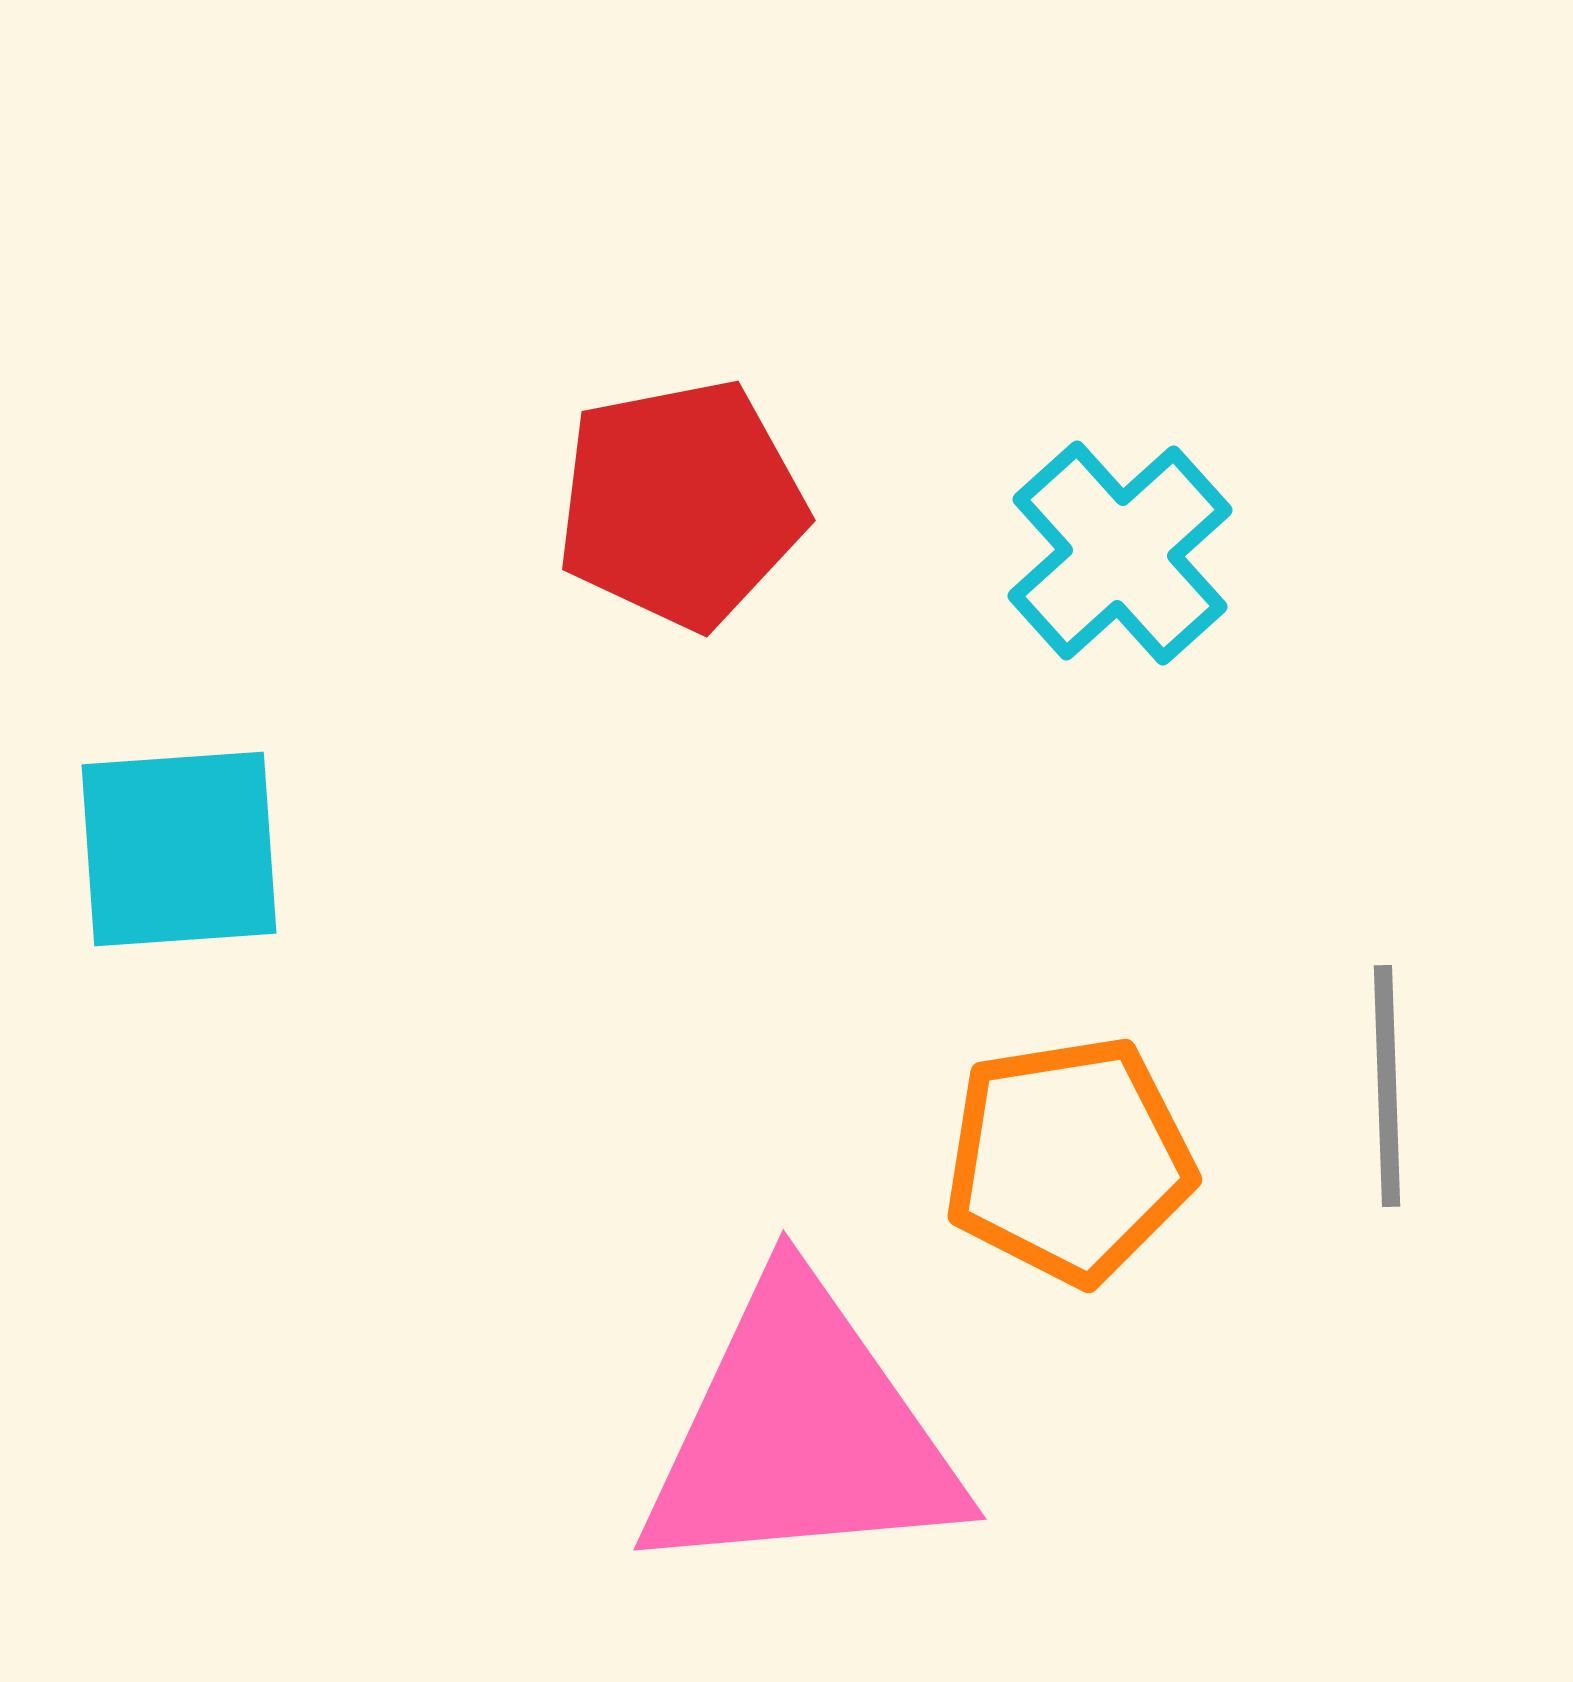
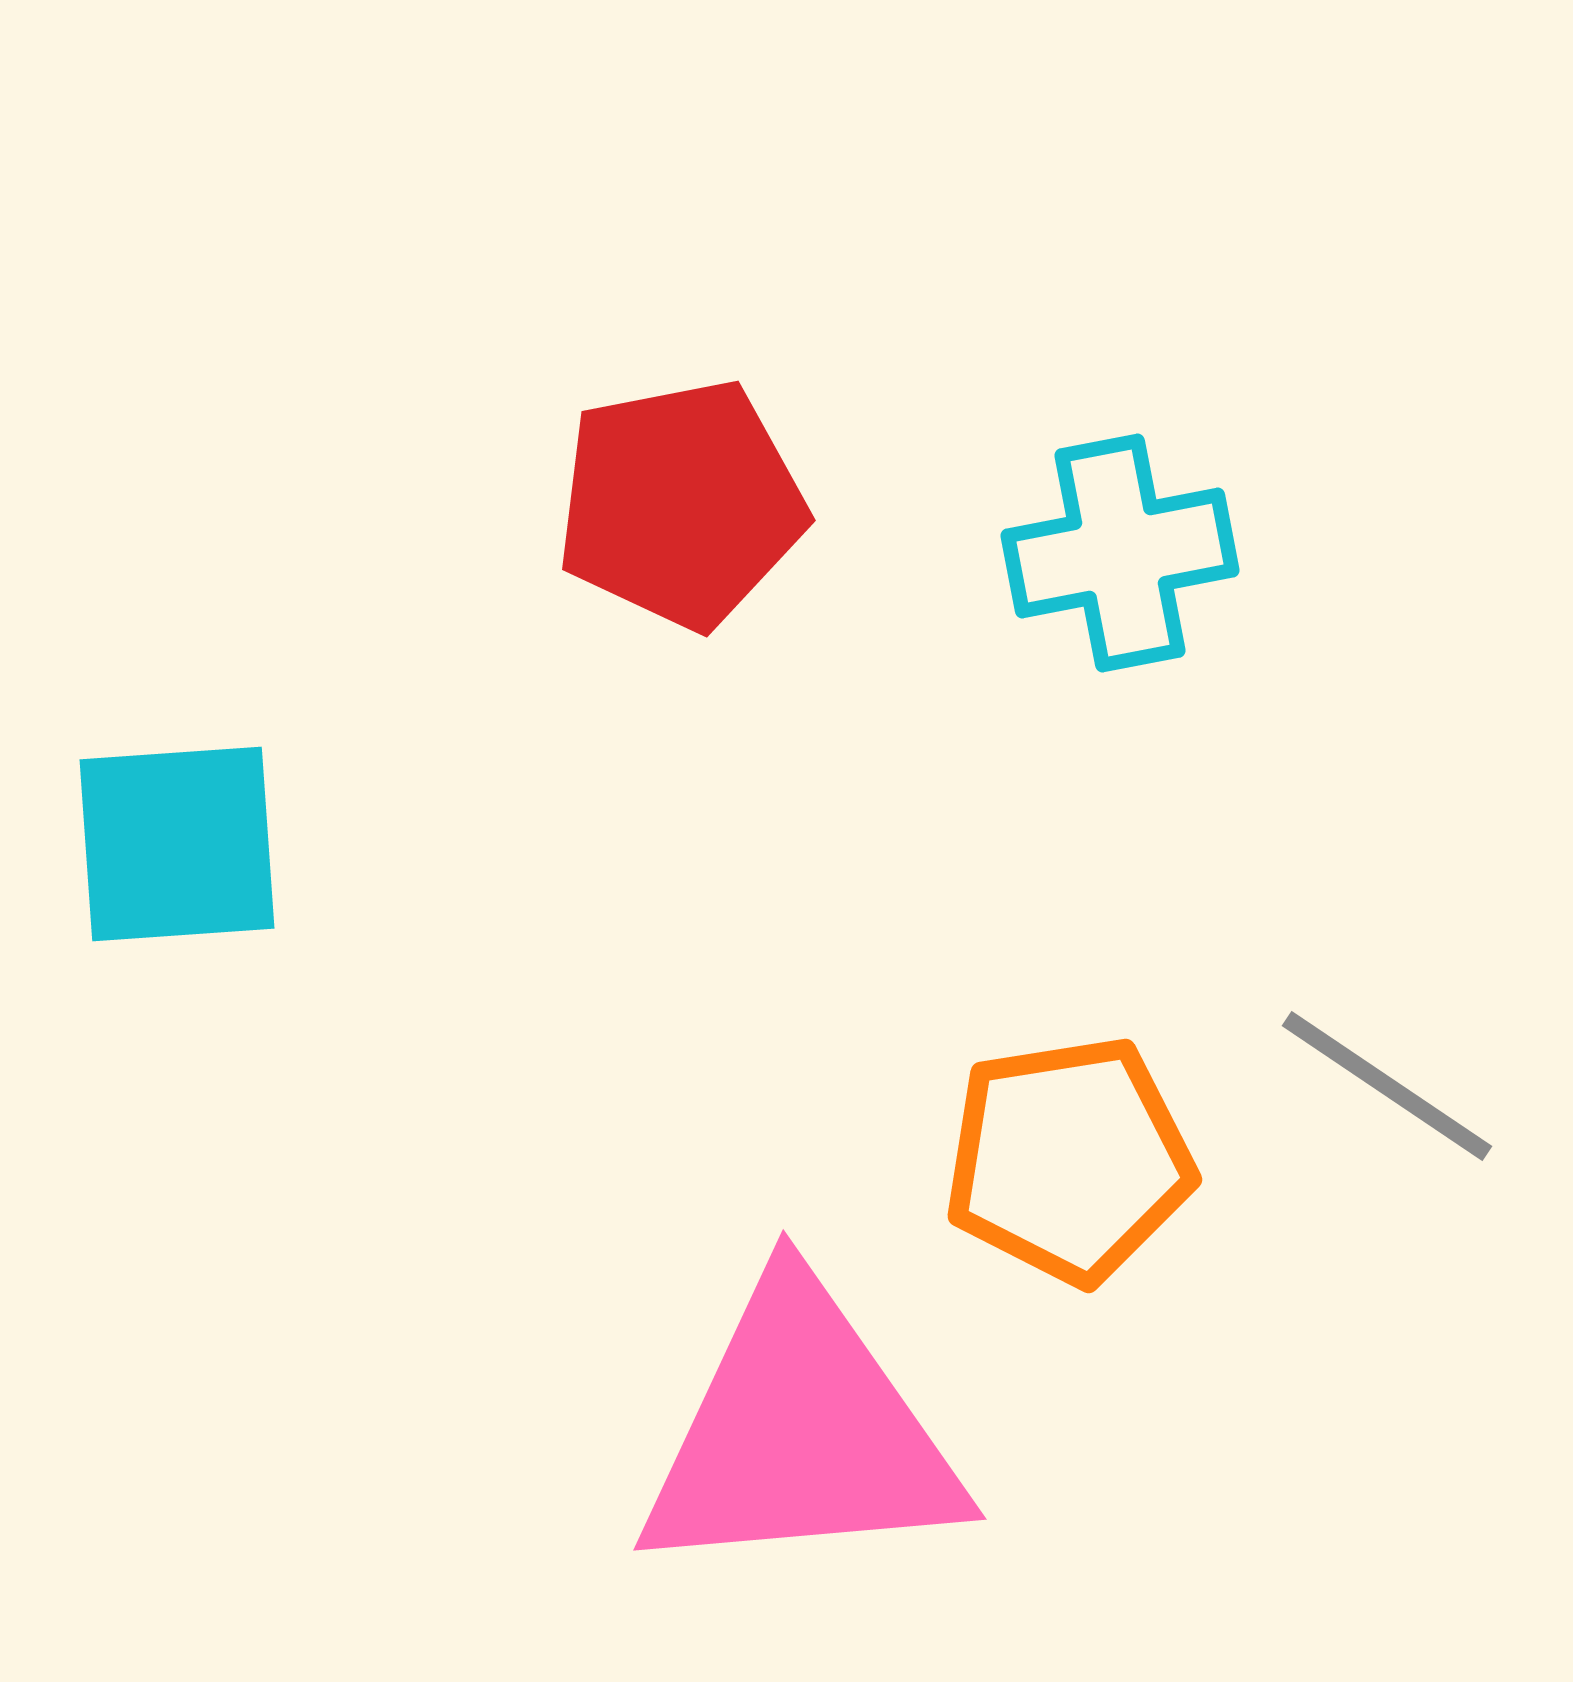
cyan cross: rotated 31 degrees clockwise
cyan square: moved 2 px left, 5 px up
gray line: rotated 54 degrees counterclockwise
